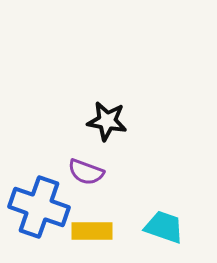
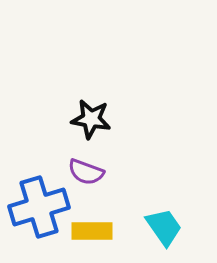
black star: moved 16 px left, 2 px up
blue cross: rotated 36 degrees counterclockwise
cyan trapezoid: rotated 36 degrees clockwise
